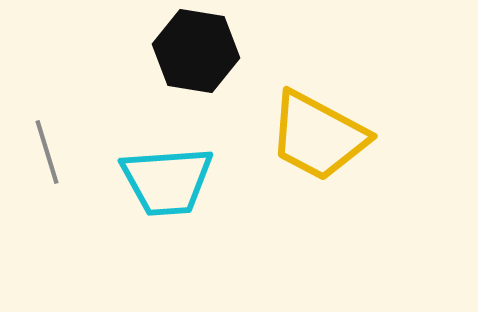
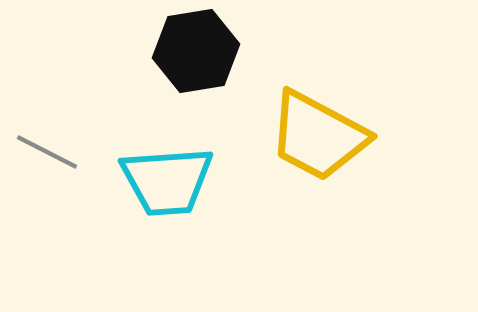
black hexagon: rotated 18 degrees counterclockwise
gray line: rotated 46 degrees counterclockwise
